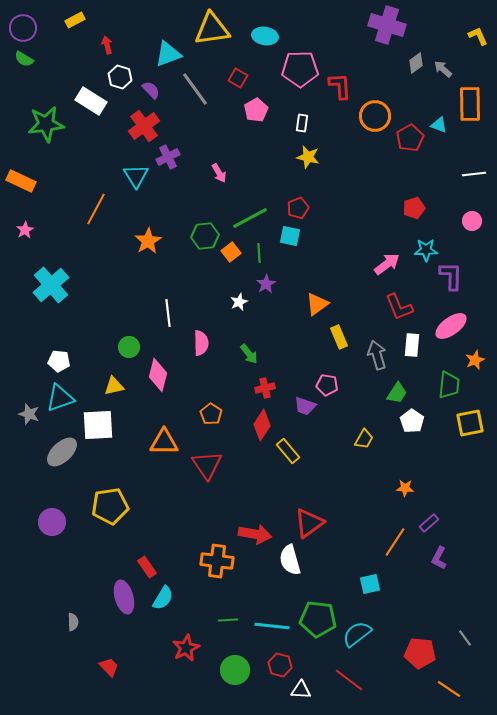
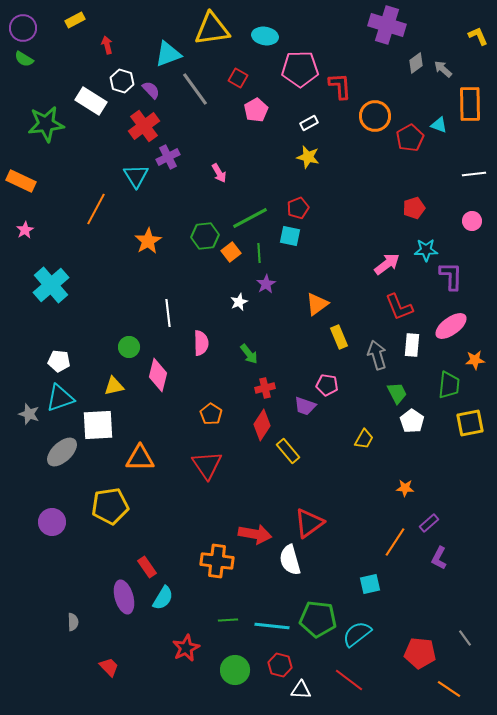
white hexagon at (120, 77): moved 2 px right, 4 px down
white rectangle at (302, 123): moved 7 px right; rotated 54 degrees clockwise
orange star at (475, 360): rotated 18 degrees clockwise
green trapezoid at (397, 393): rotated 60 degrees counterclockwise
orange triangle at (164, 442): moved 24 px left, 16 px down
